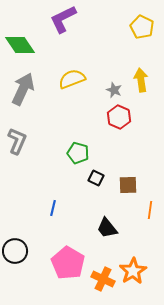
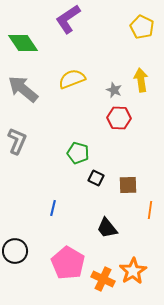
purple L-shape: moved 5 px right; rotated 8 degrees counterclockwise
green diamond: moved 3 px right, 2 px up
gray arrow: rotated 76 degrees counterclockwise
red hexagon: moved 1 px down; rotated 20 degrees counterclockwise
